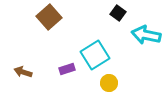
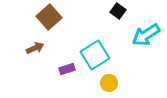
black square: moved 2 px up
cyan arrow: rotated 44 degrees counterclockwise
brown arrow: moved 12 px right, 24 px up; rotated 138 degrees clockwise
